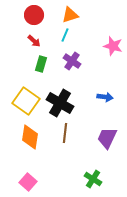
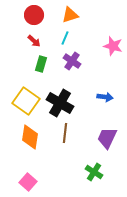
cyan line: moved 3 px down
green cross: moved 1 px right, 7 px up
